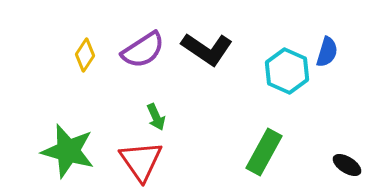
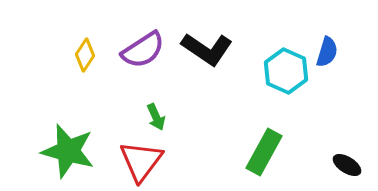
cyan hexagon: moved 1 px left
red triangle: rotated 12 degrees clockwise
